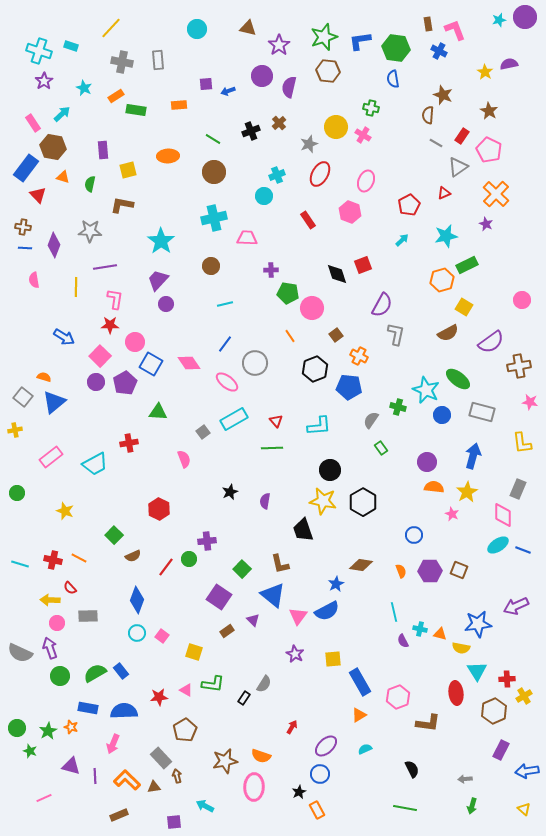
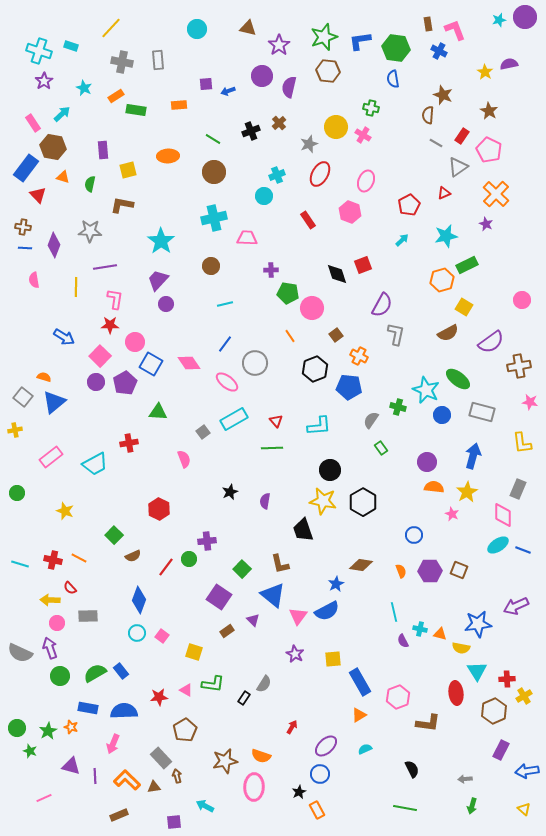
blue diamond at (137, 600): moved 2 px right
